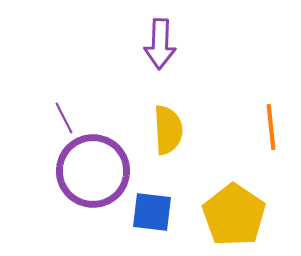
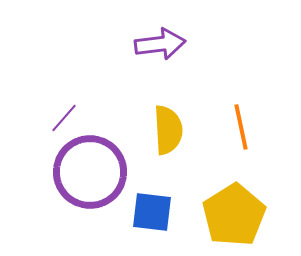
purple arrow: rotated 99 degrees counterclockwise
purple line: rotated 68 degrees clockwise
orange line: moved 30 px left; rotated 6 degrees counterclockwise
purple circle: moved 3 px left, 1 px down
yellow pentagon: rotated 6 degrees clockwise
